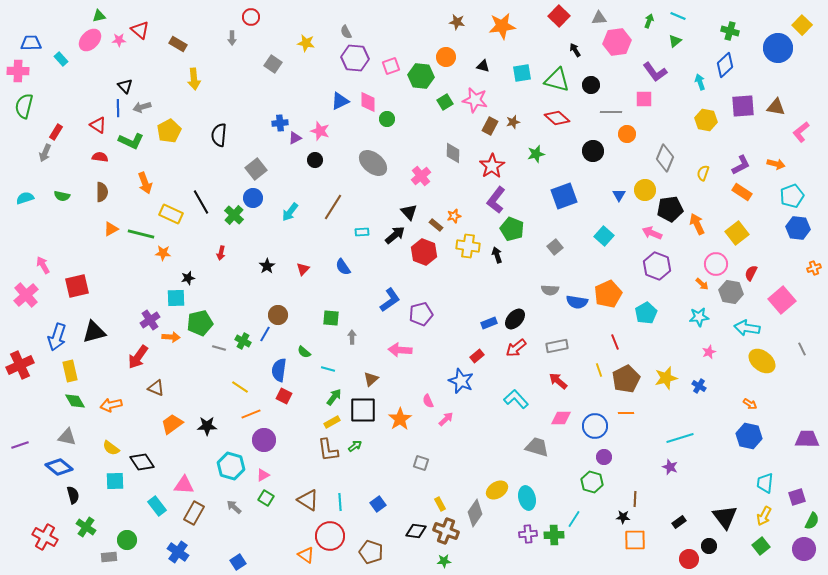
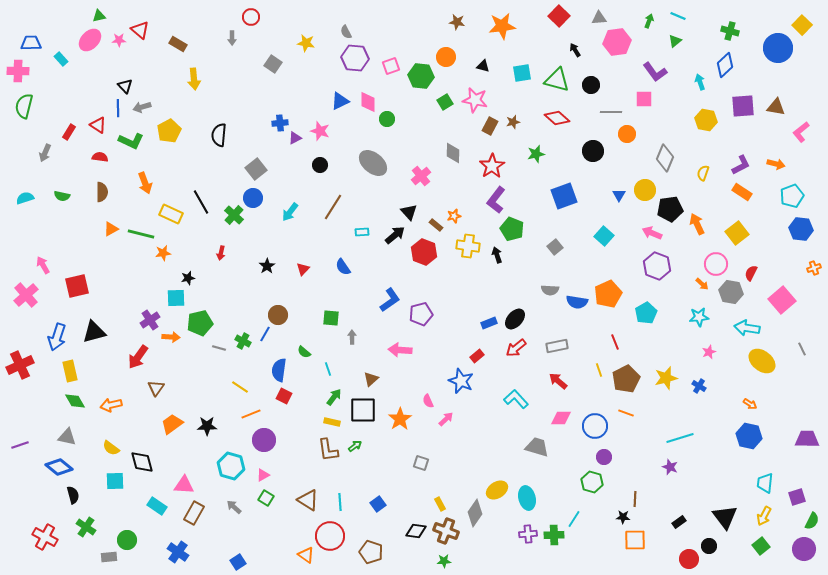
red rectangle at (56, 132): moved 13 px right
black circle at (315, 160): moved 5 px right, 5 px down
blue hexagon at (798, 228): moved 3 px right, 1 px down
orange star at (163, 253): rotated 14 degrees counterclockwise
cyan line at (328, 369): rotated 56 degrees clockwise
brown triangle at (156, 388): rotated 42 degrees clockwise
orange line at (626, 413): rotated 21 degrees clockwise
yellow rectangle at (332, 422): rotated 42 degrees clockwise
black diamond at (142, 462): rotated 20 degrees clockwise
cyan rectangle at (157, 506): rotated 18 degrees counterclockwise
